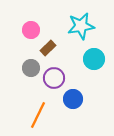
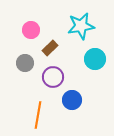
brown rectangle: moved 2 px right
cyan circle: moved 1 px right
gray circle: moved 6 px left, 5 px up
purple circle: moved 1 px left, 1 px up
blue circle: moved 1 px left, 1 px down
orange line: rotated 16 degrees counterclockwise
